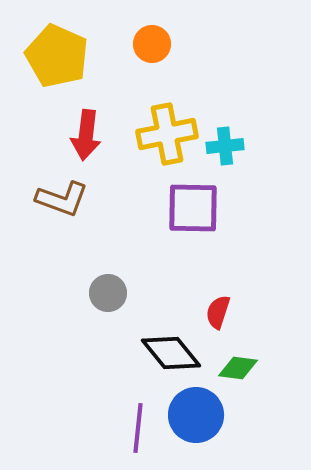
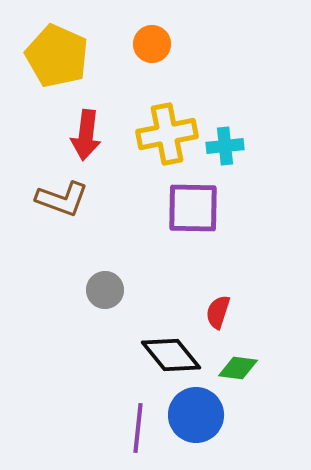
gray circle: moved 3 px left, 3 px up
black diamond: moved 2 px down
